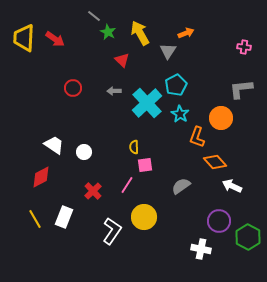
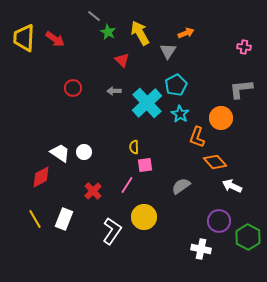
white trapezoid: moved 6 px right, 8 px down
white rectangle: moved 2 px down
